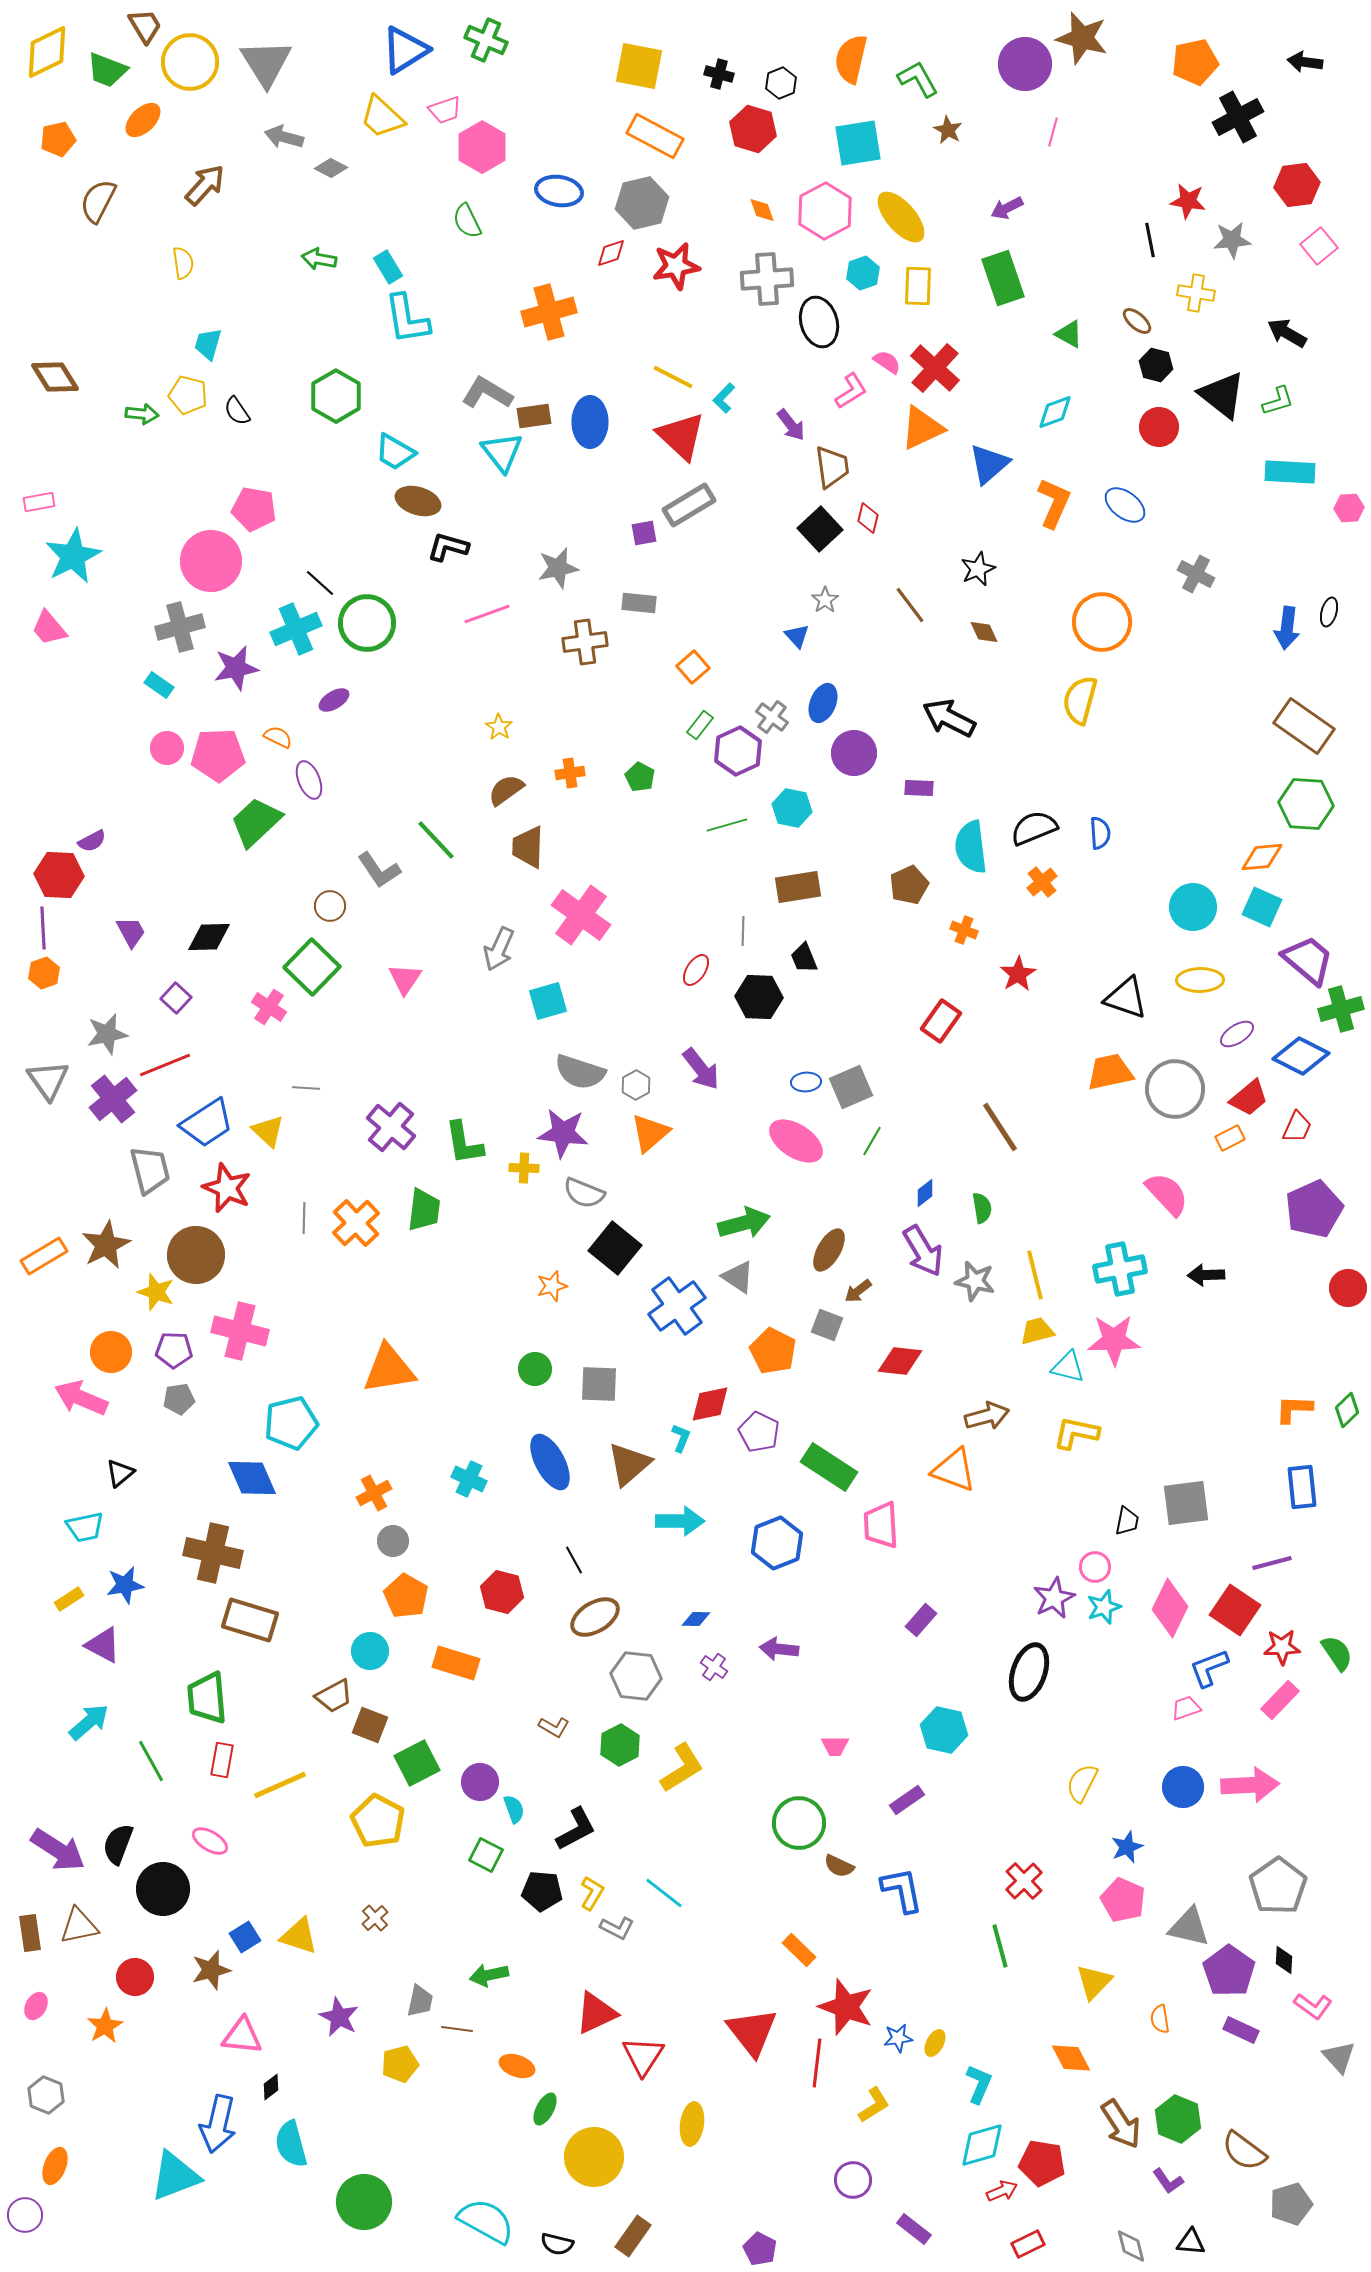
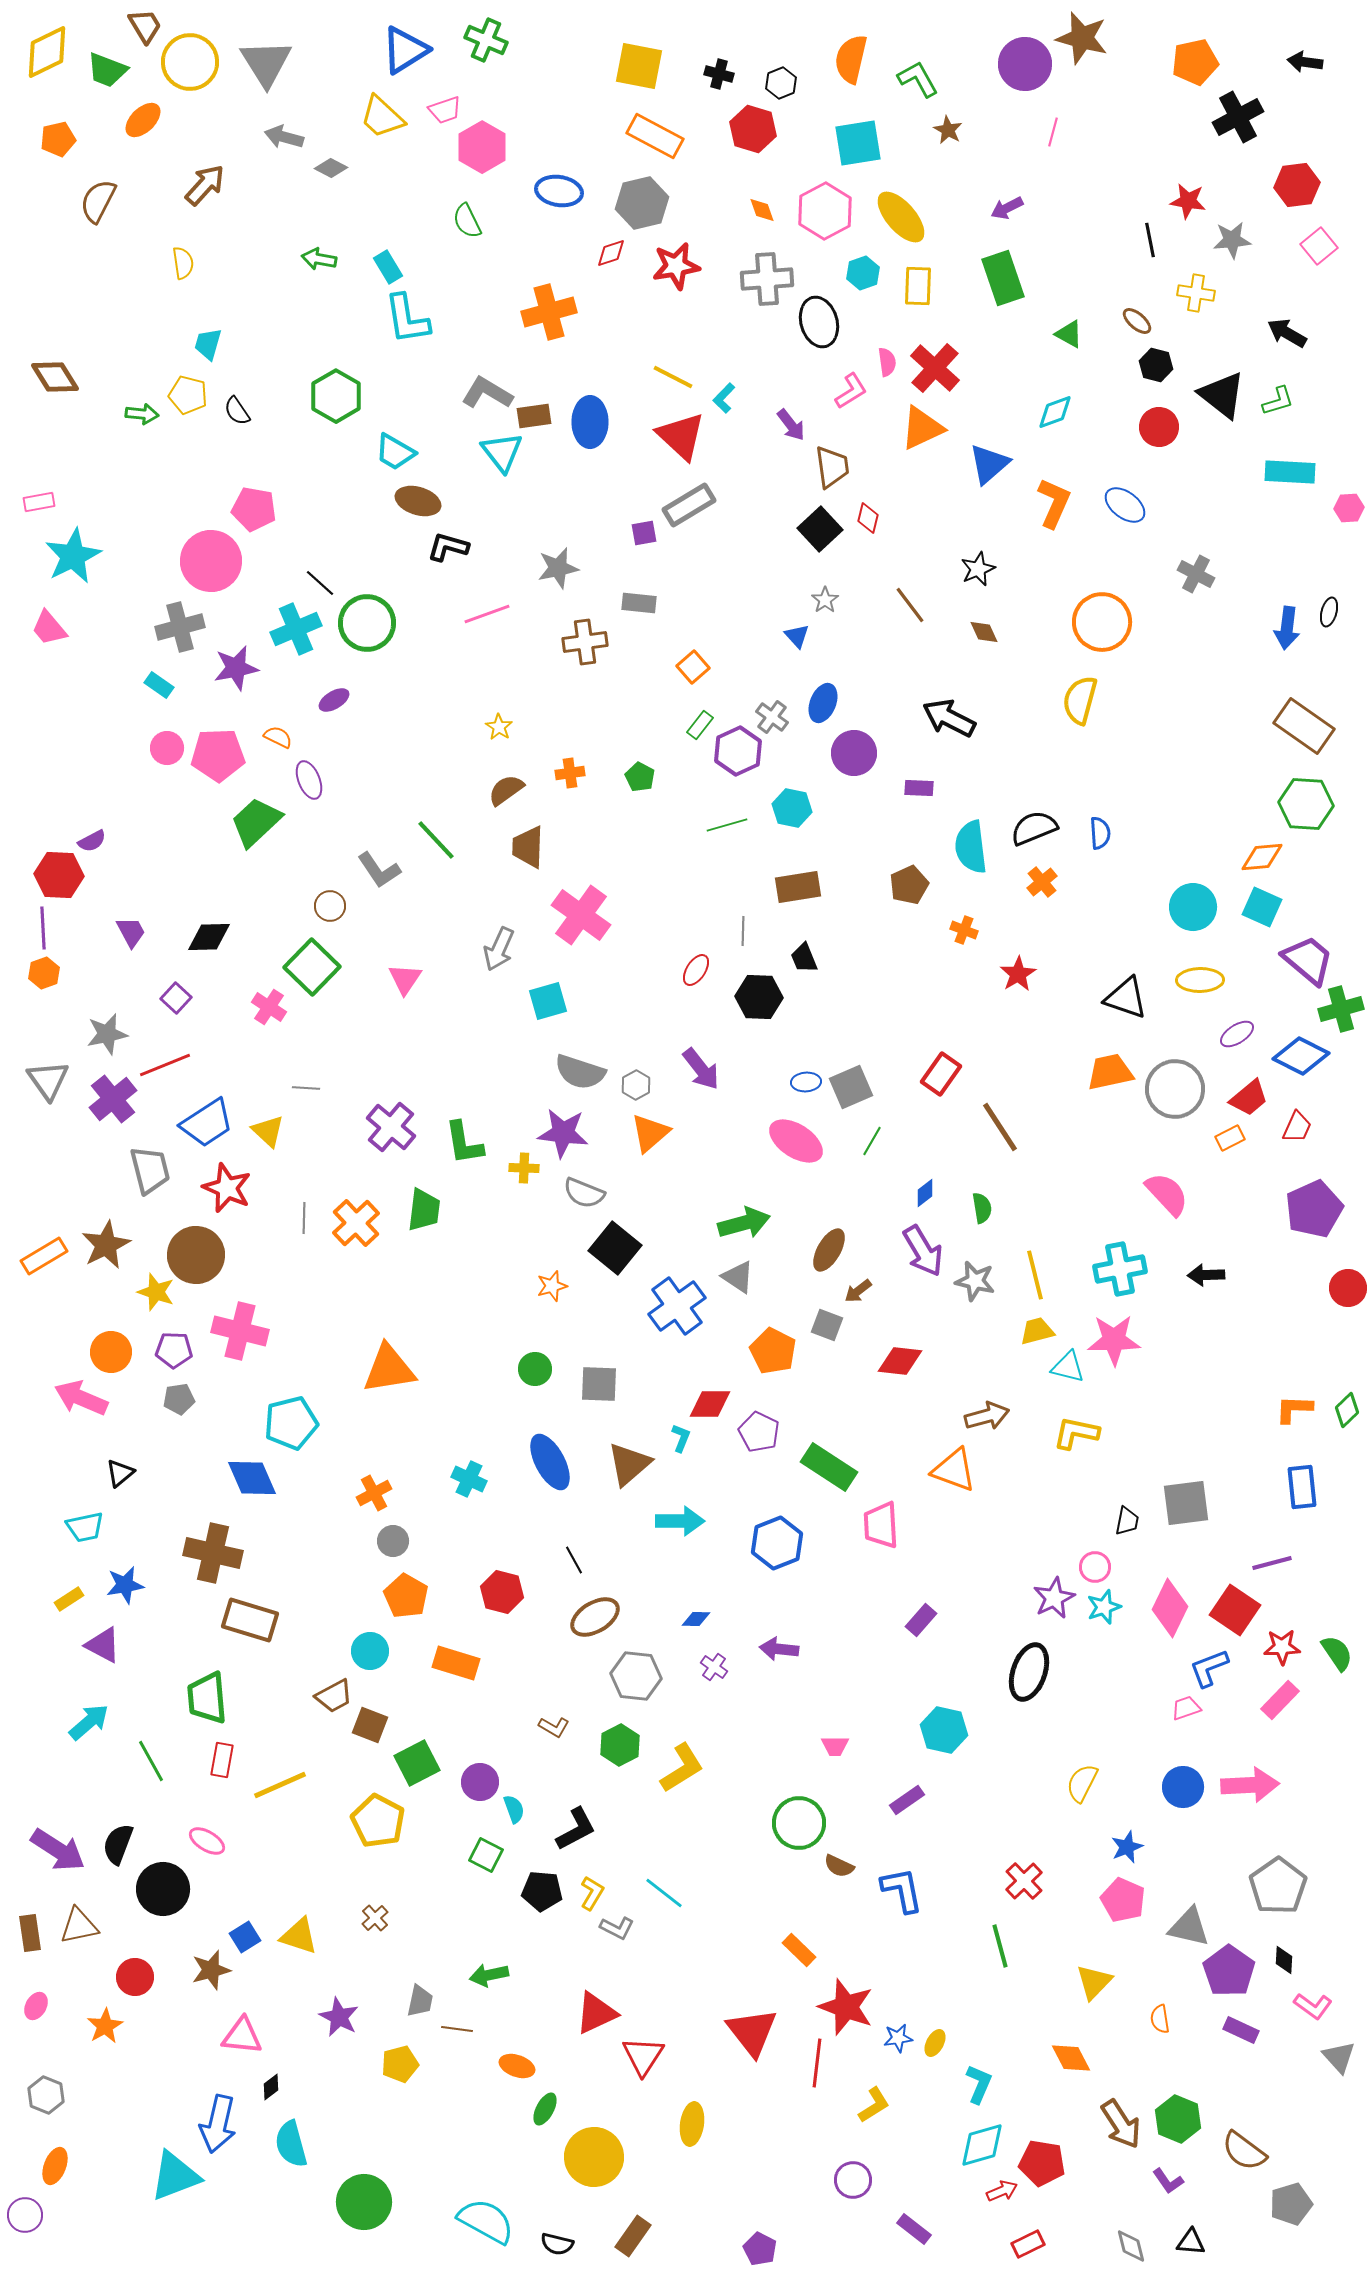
pink semicircle at (887, 362): rotated 48 degrees clockwise
red rectangle at (941, 1021): moved 53 px down
red diamond at (710, 1404): rotated 12 degrees clockwise
pink ellipse at (210, 1841): moved 3 px left
